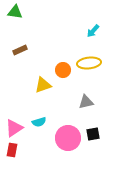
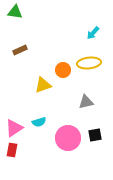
cyan arrow: moved 2 px down
black square: moved 2 px right, 1 px down
